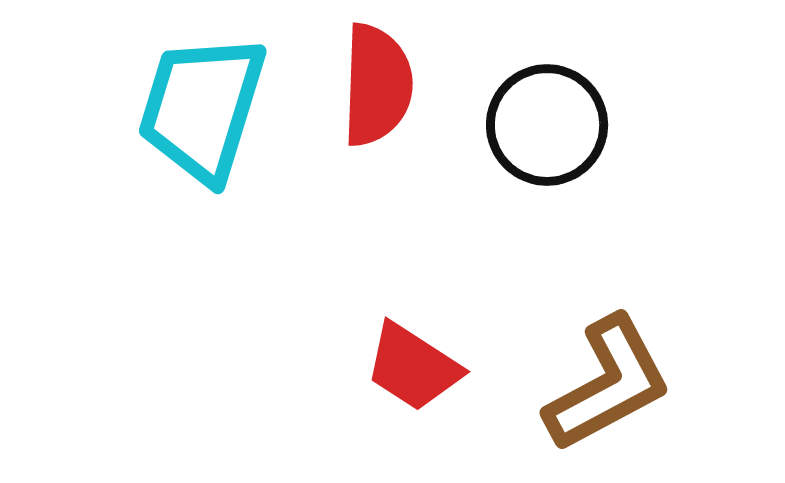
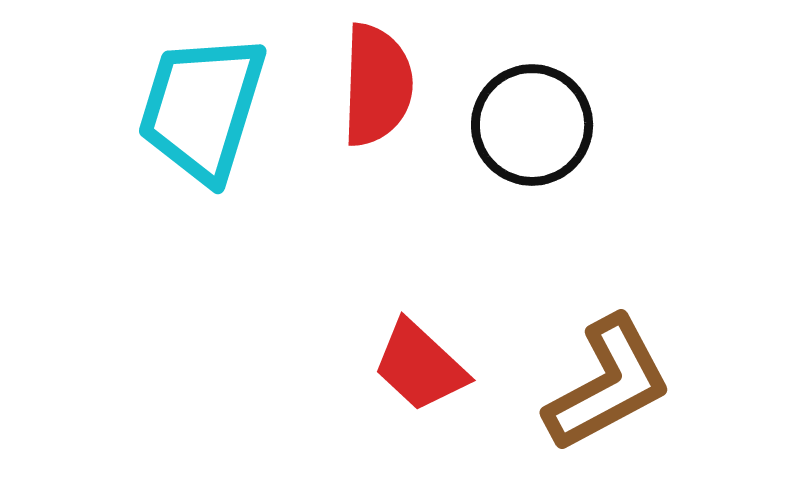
black circle: moved 15 px left
red trapezoid: moved 7 px right, 1 px up; rotated 10 degrees clockwise
